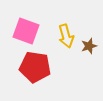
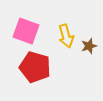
red pentagon: rotated 8 degrees clockwise
